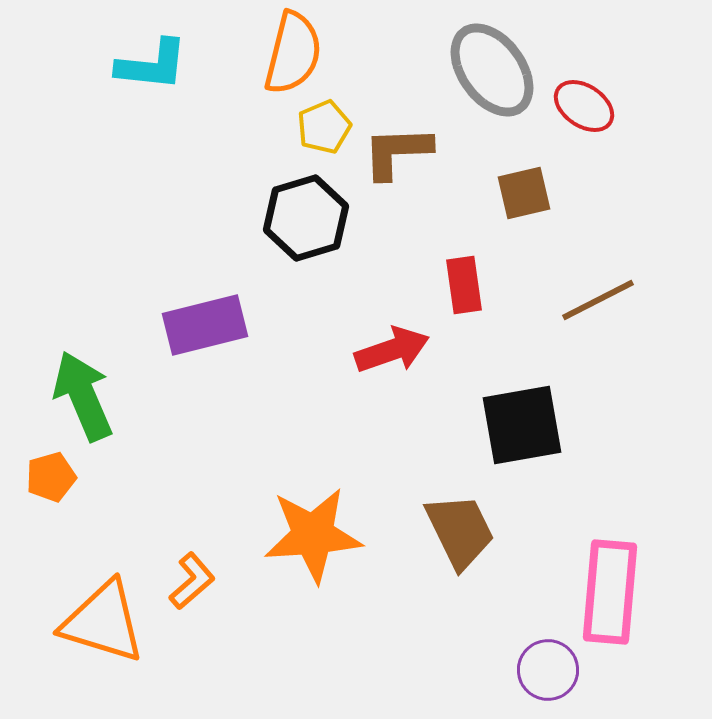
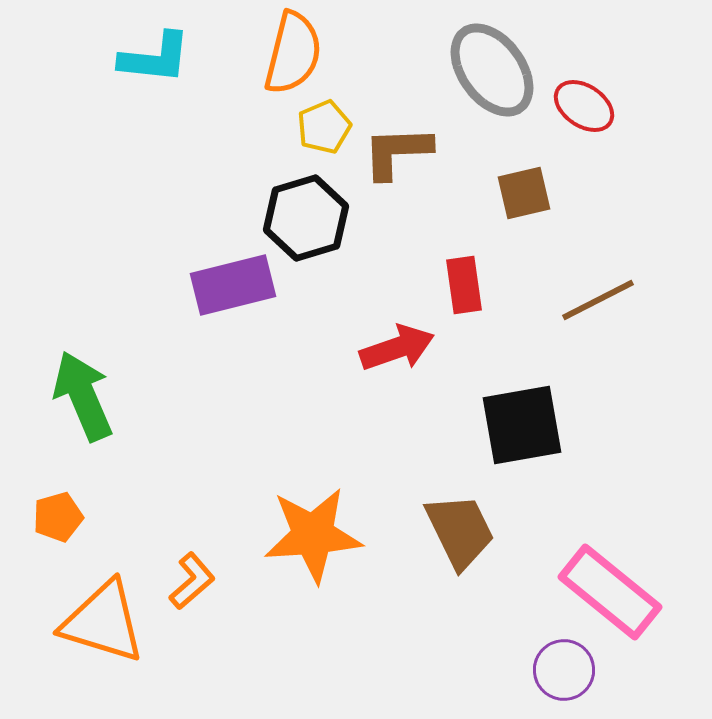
cyan L-shape: moved 3 px right, 7 px up
purple rectangle: moved 28 px right, 40 px up
red arrow: moved 5 px right, 2 px up
orange pentagon: moved 7 px right, 40 px down
pink rectangle: rotated 56 degrees counterclockwise
purple circle: moved 16 px right
